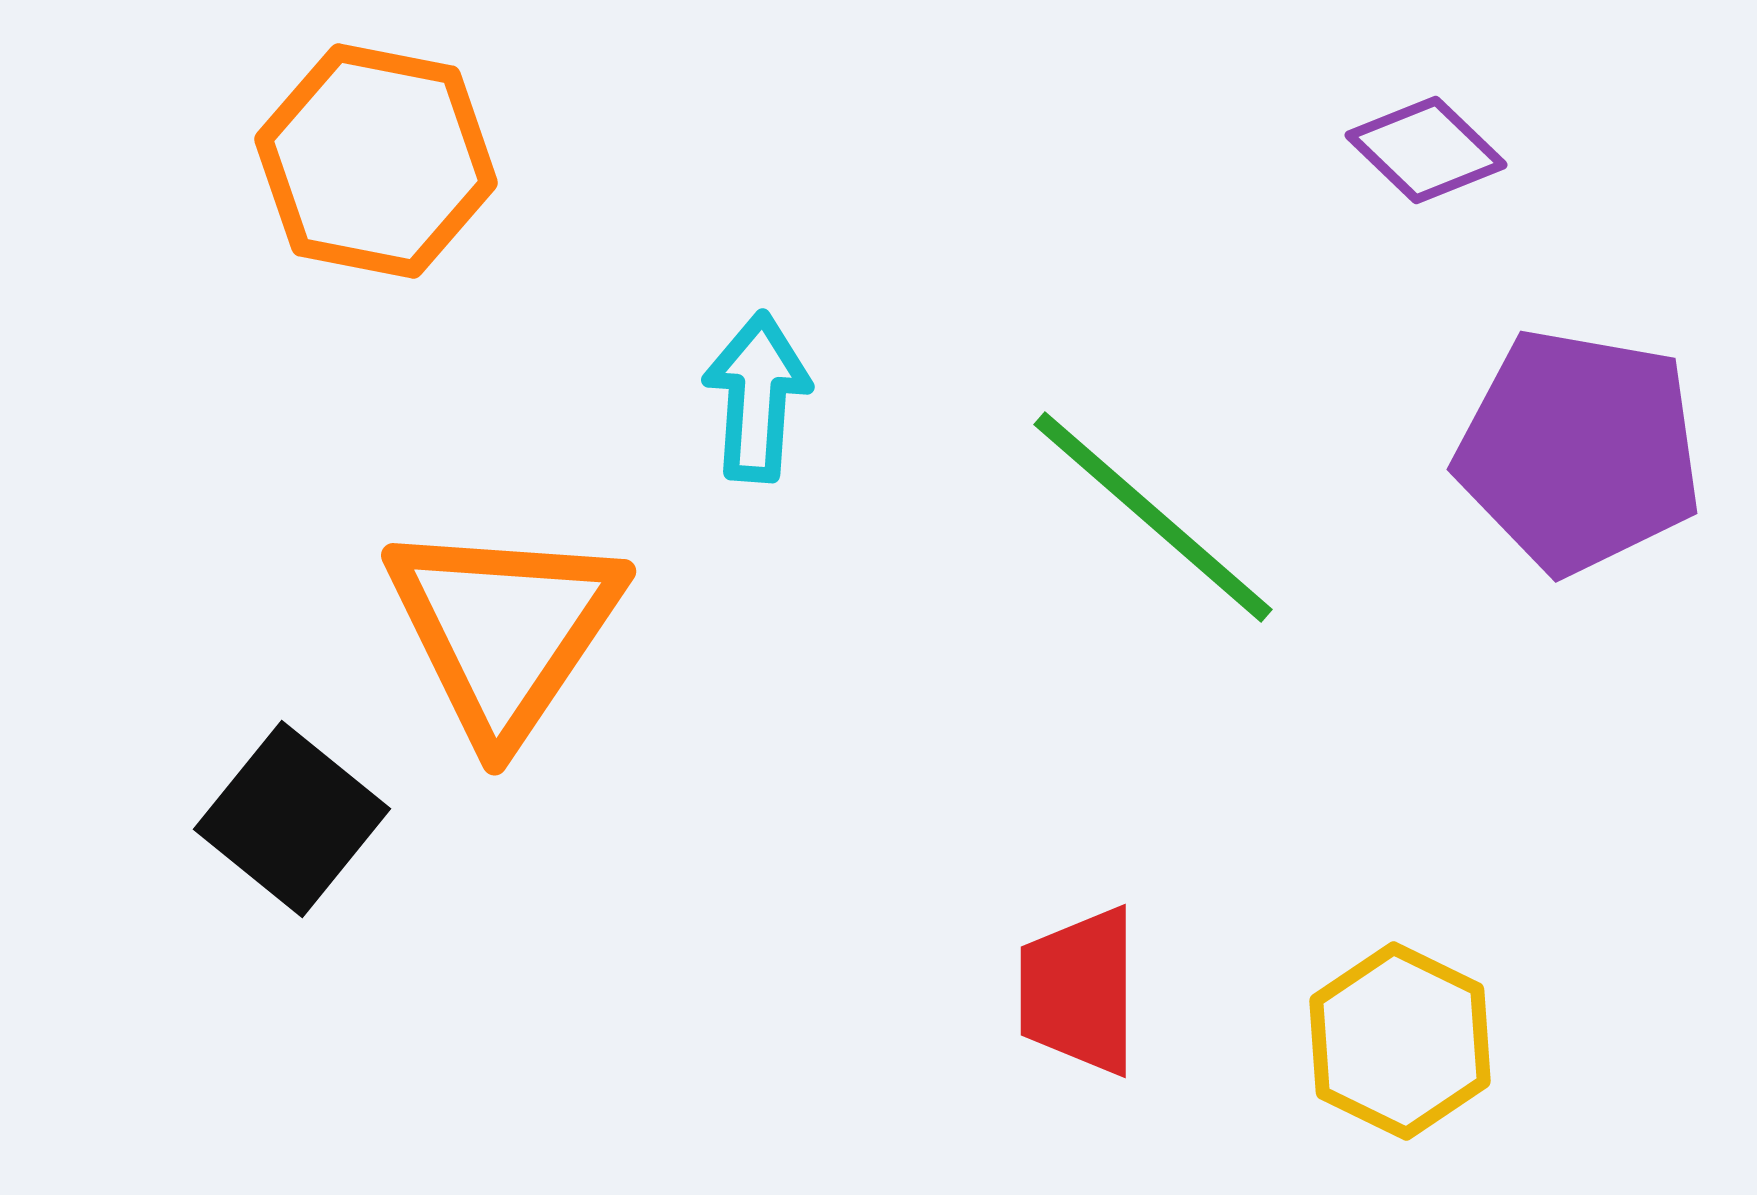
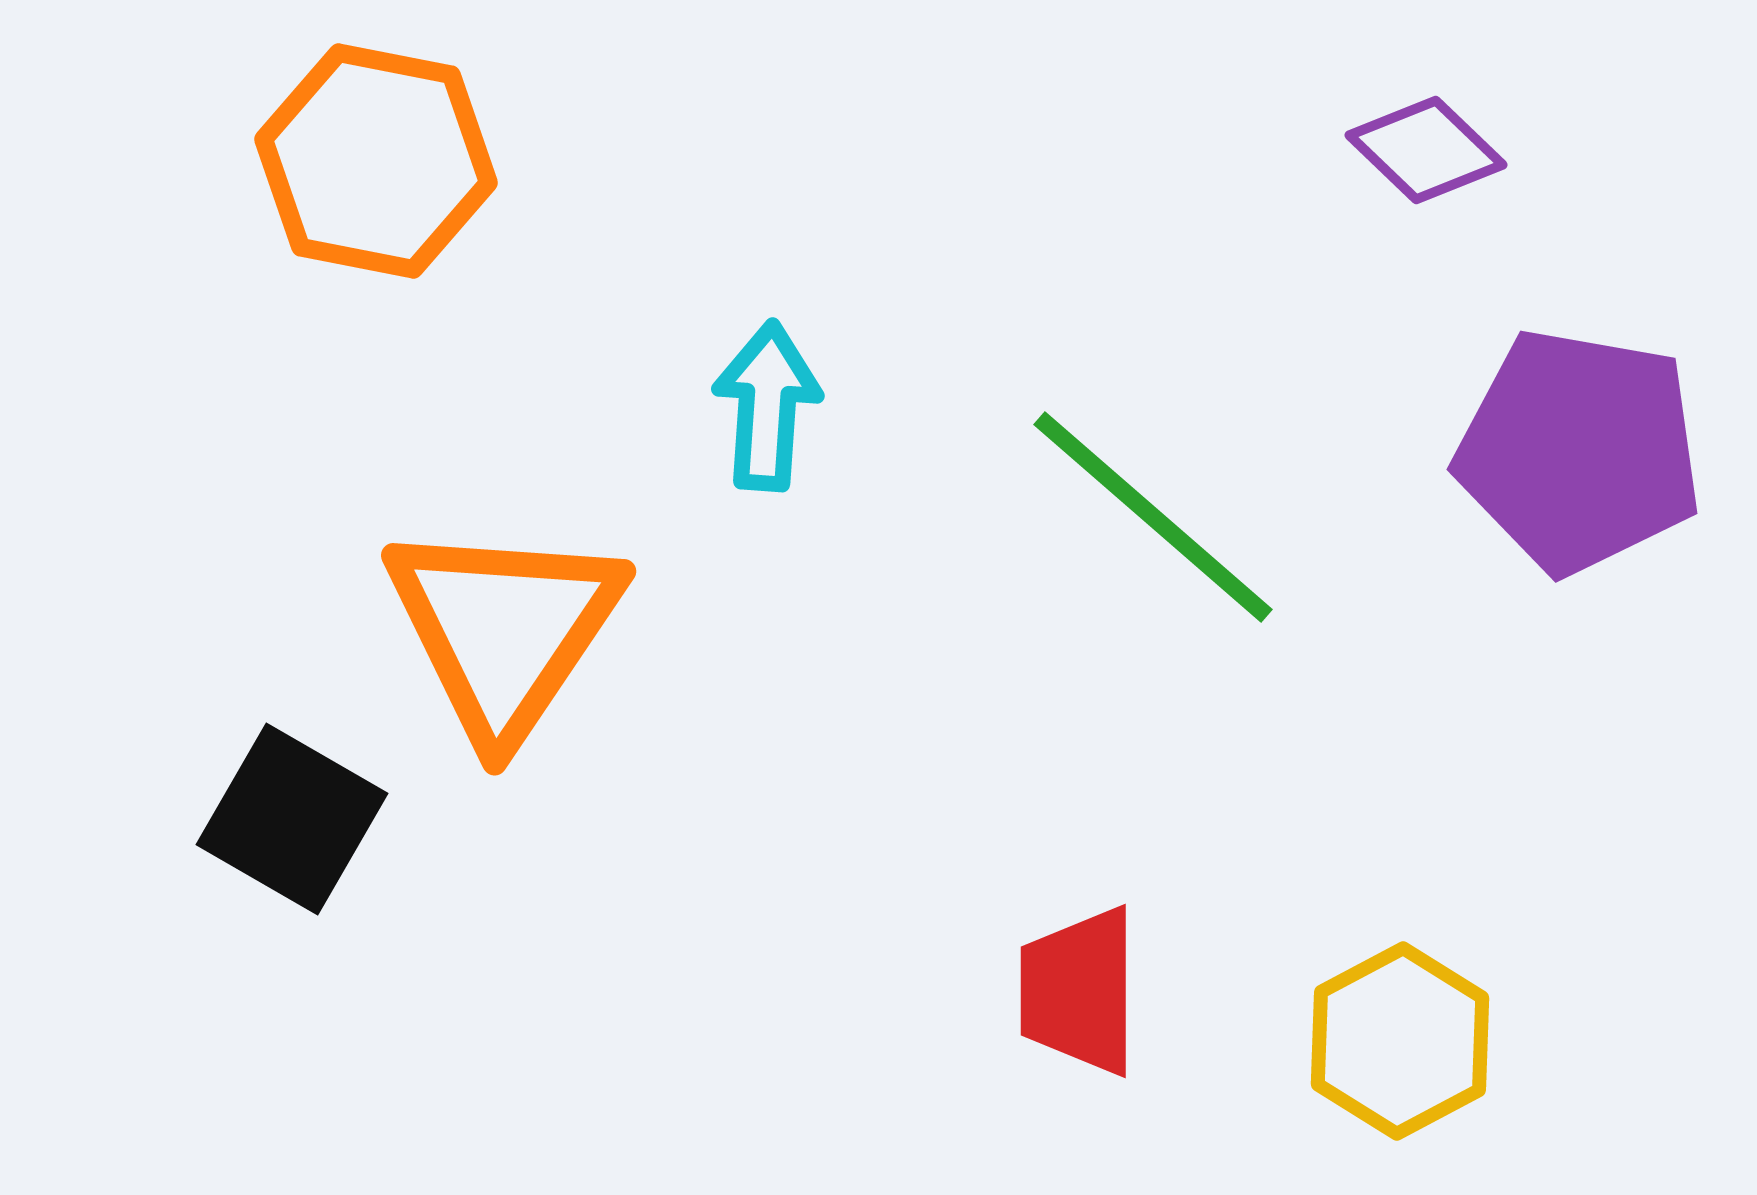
cyan arrow: moved 10 px right, 9 px down
black square: rotated 9 degrees counterclockwise
yellow hexagon: rotated 6 degrees clockwise
